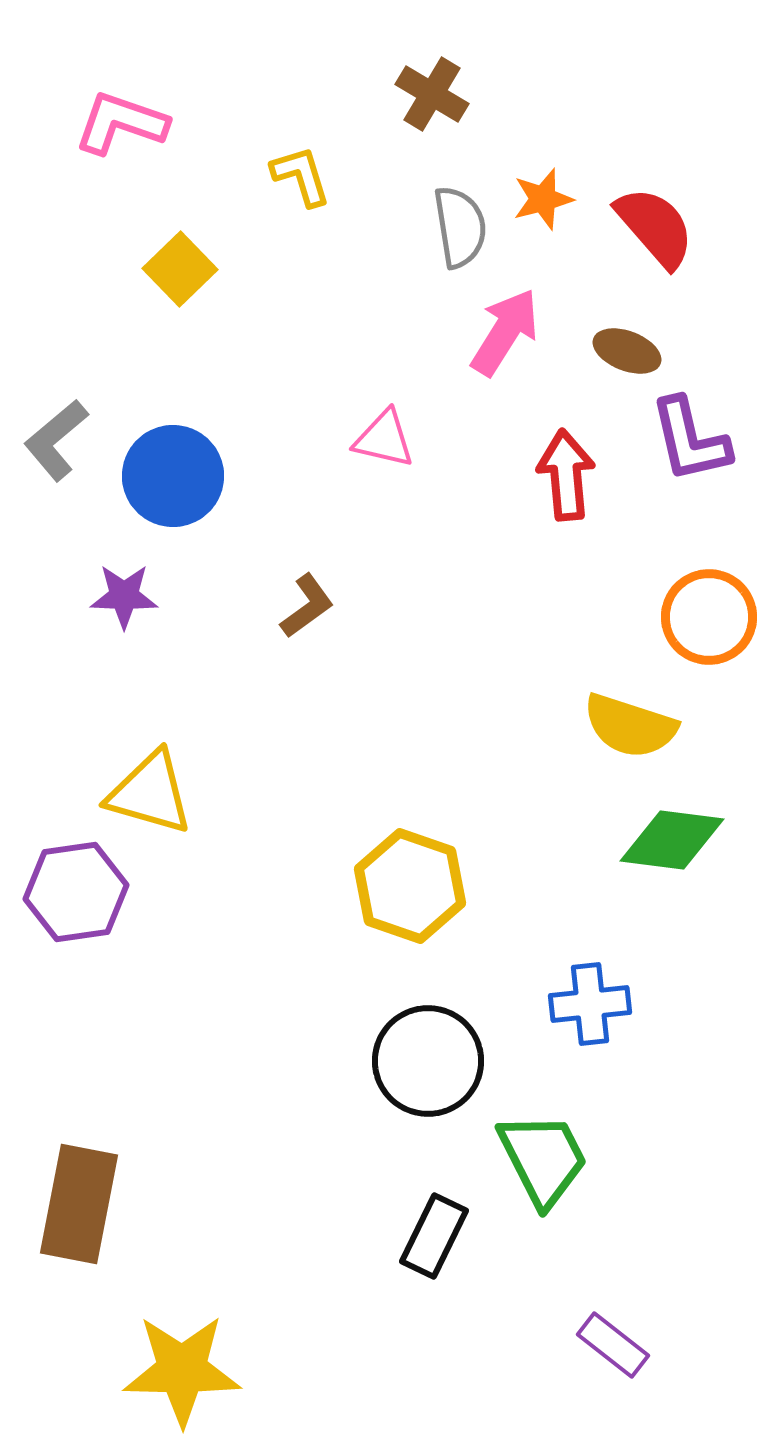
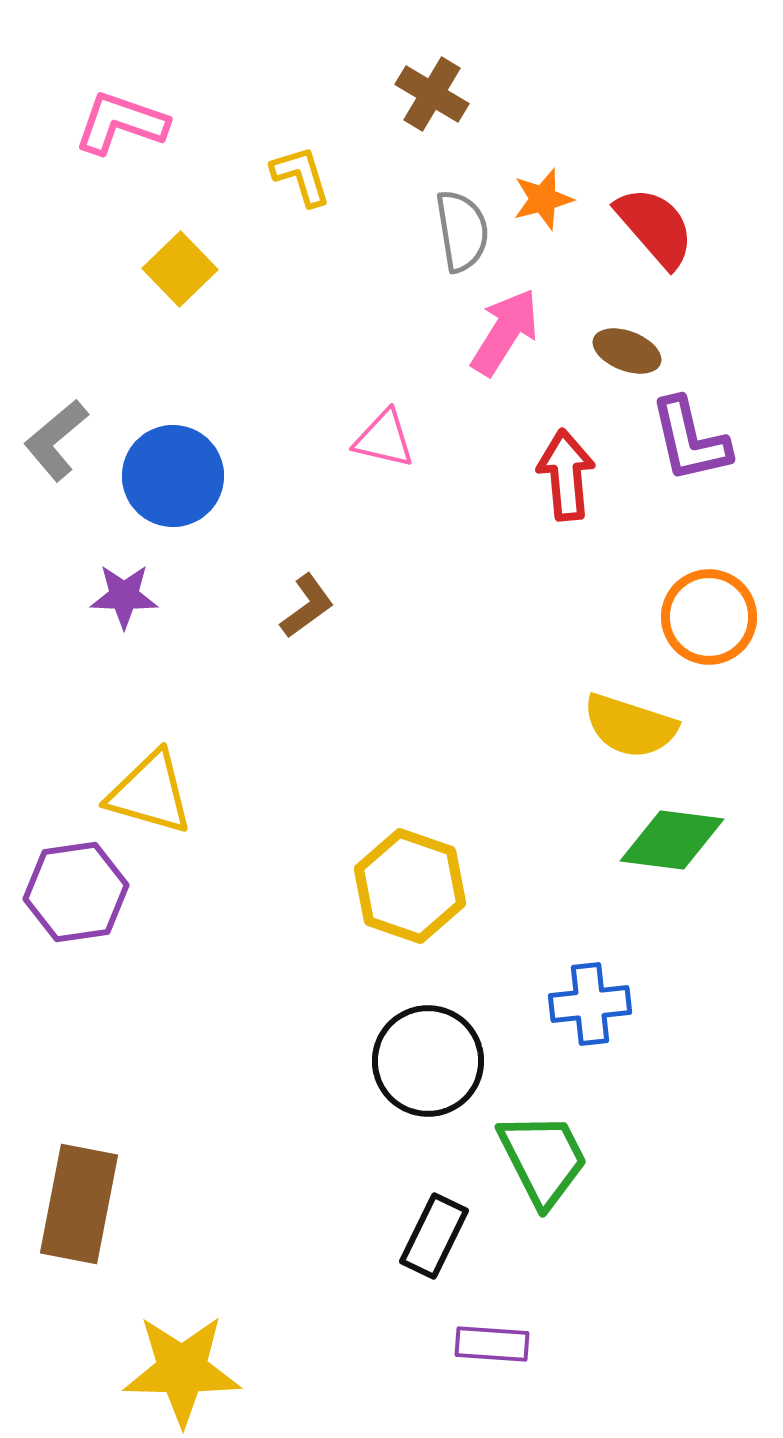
gray semicircle: moved 2 px right, 4 px down
purple rectangle: moved 121 px left, 1 px up; rotated 34 degrees counterclockwise
